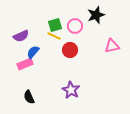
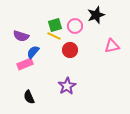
purple semicircle: rotated 42 degrees clockwise
purple star: moved 4 px left, 4 px up; rotated 12 degrees clockwise
